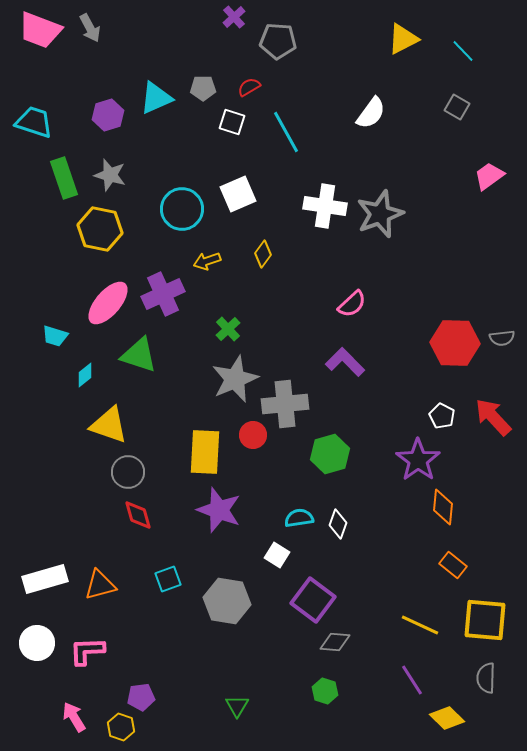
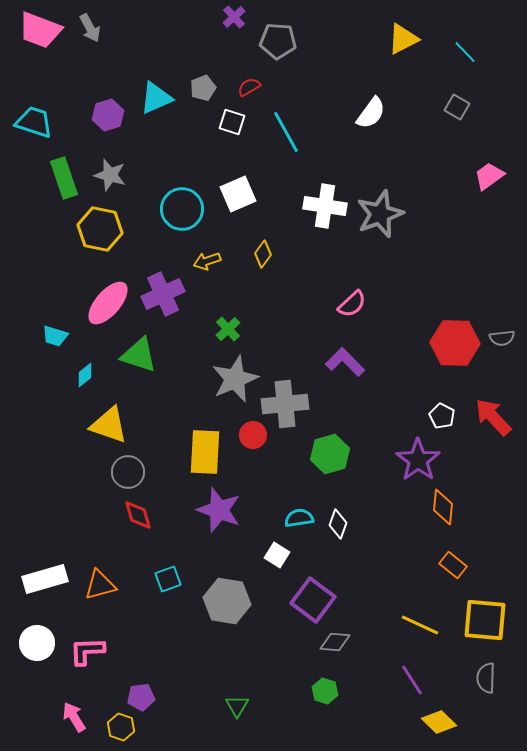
cyan line at (463, 51): moved 2 px right, 1 px down
gray pentagon at (203, 88): rotated 20 degrees counterclockwise
yellow diamond at (447, 718): moved 8 px left, 4 px down
